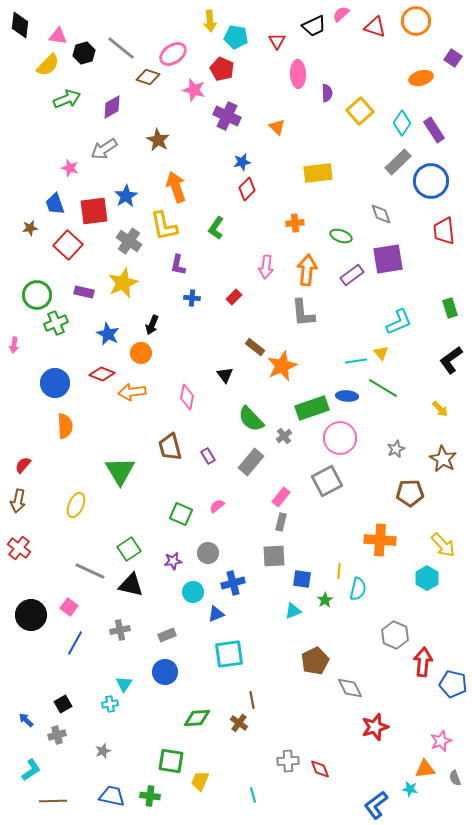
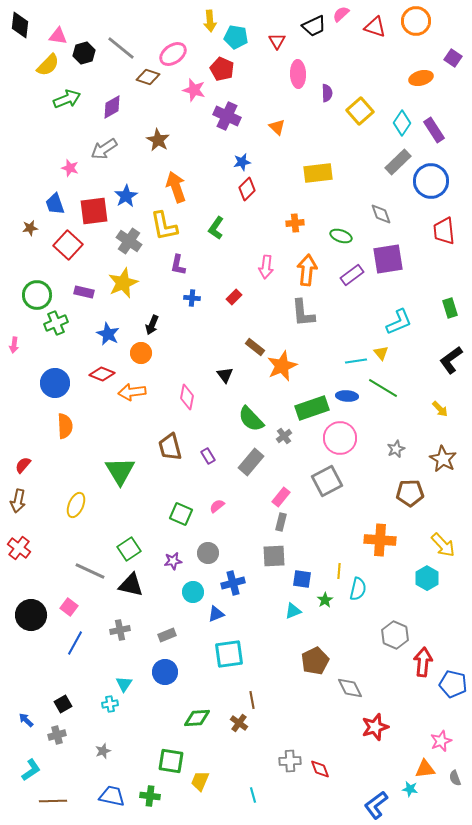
gray cross at (288, 761): moved 2 px right
